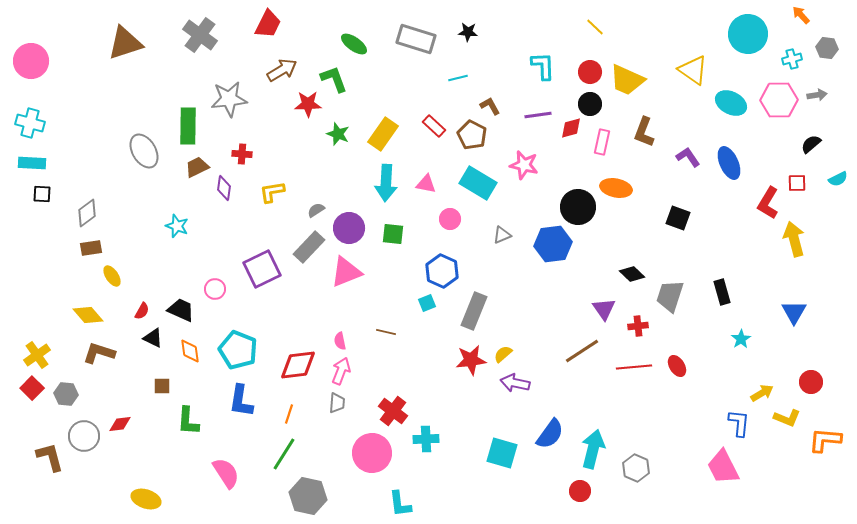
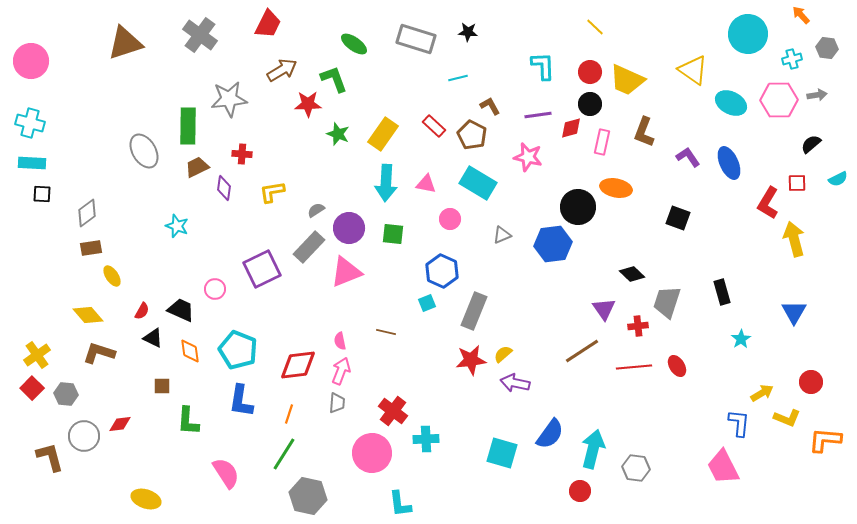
pink star at (524, 165): moved 4 px right, 8 px up
gray trapezoid at (670, 296): moved 3 px left, 6 px down
gray hexagon at (636, 468): rotated 16 degrees counterclockwise
